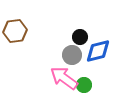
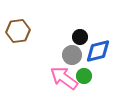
brown hexagon: moved 3 px right
green circle: moved 9 px up
